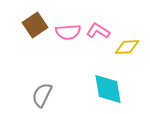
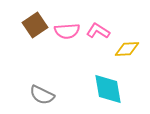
pink semicircle: moved 1 px left, 1 px up
yellow diamond: moved 2 px down
gray semicircle: rotated 90 degrees counterclockwise
